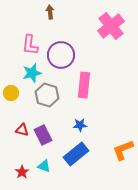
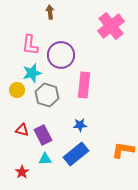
yellow circle: moved 6 px right, 3 px up
orange L-shape: rotated 30 degrees clockwise
cyan triangle: moved 1 px right, 7 px up; rotated 24 degrees counterclockwise
